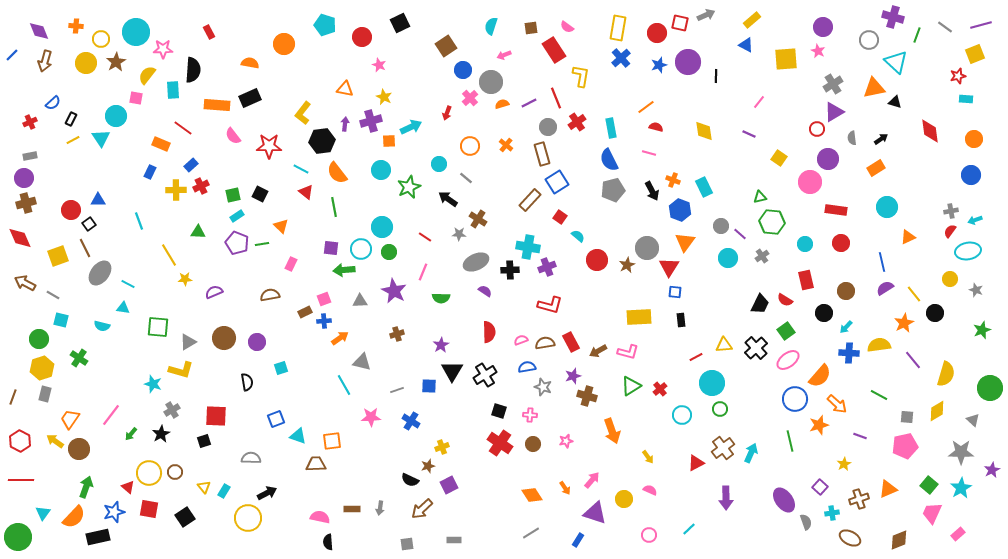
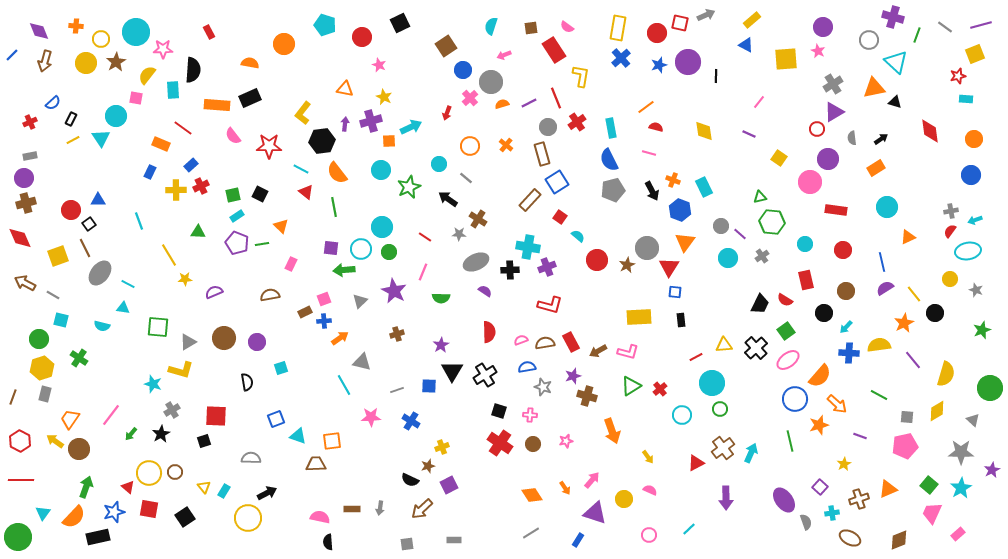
red circle at (841, 243): moved 2 px right, 7 px down
gray triangle at (360, 301): rotated 42 degrees counterclockwise
